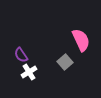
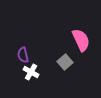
purple semicircle: moved 2 px right; rotated 21 degrees clockwise
white cross: moved 2 px right; rotated 28 degrees counterclockwise
